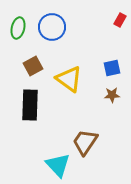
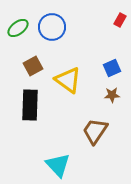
green ellipse: rotated 40 degrees clockwise
blue square: rotated 12 degrees counterclockwise
yellow triangle: moved 1 px left, 1 px down
brown trapezoid: moved 10 px right, 11 px up
